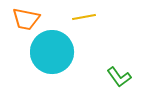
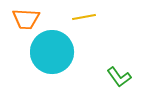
orange trapezoid: rotated 8 degrees counterclockwise
